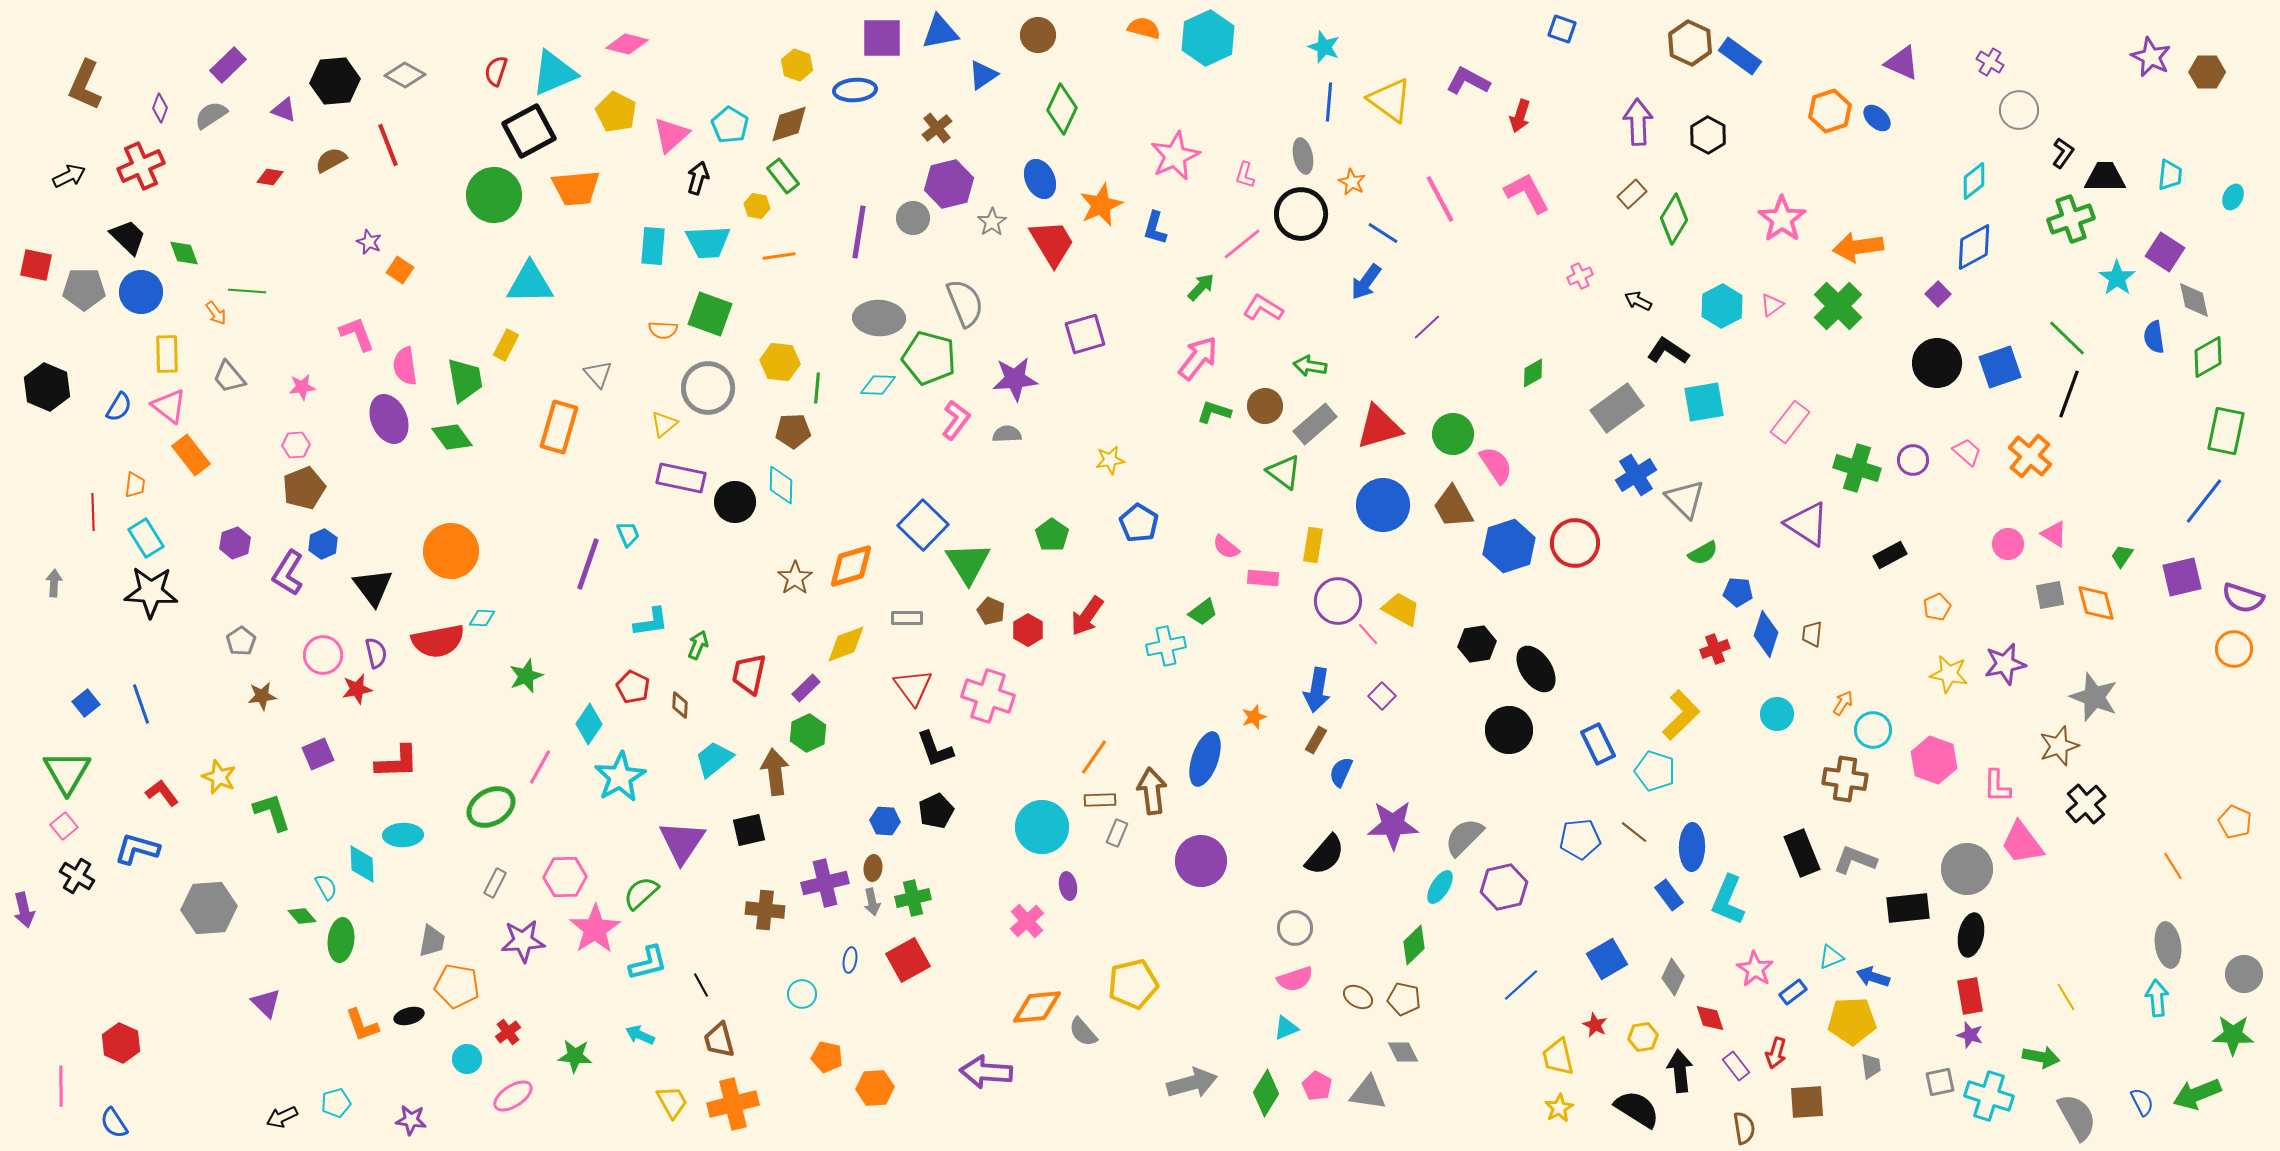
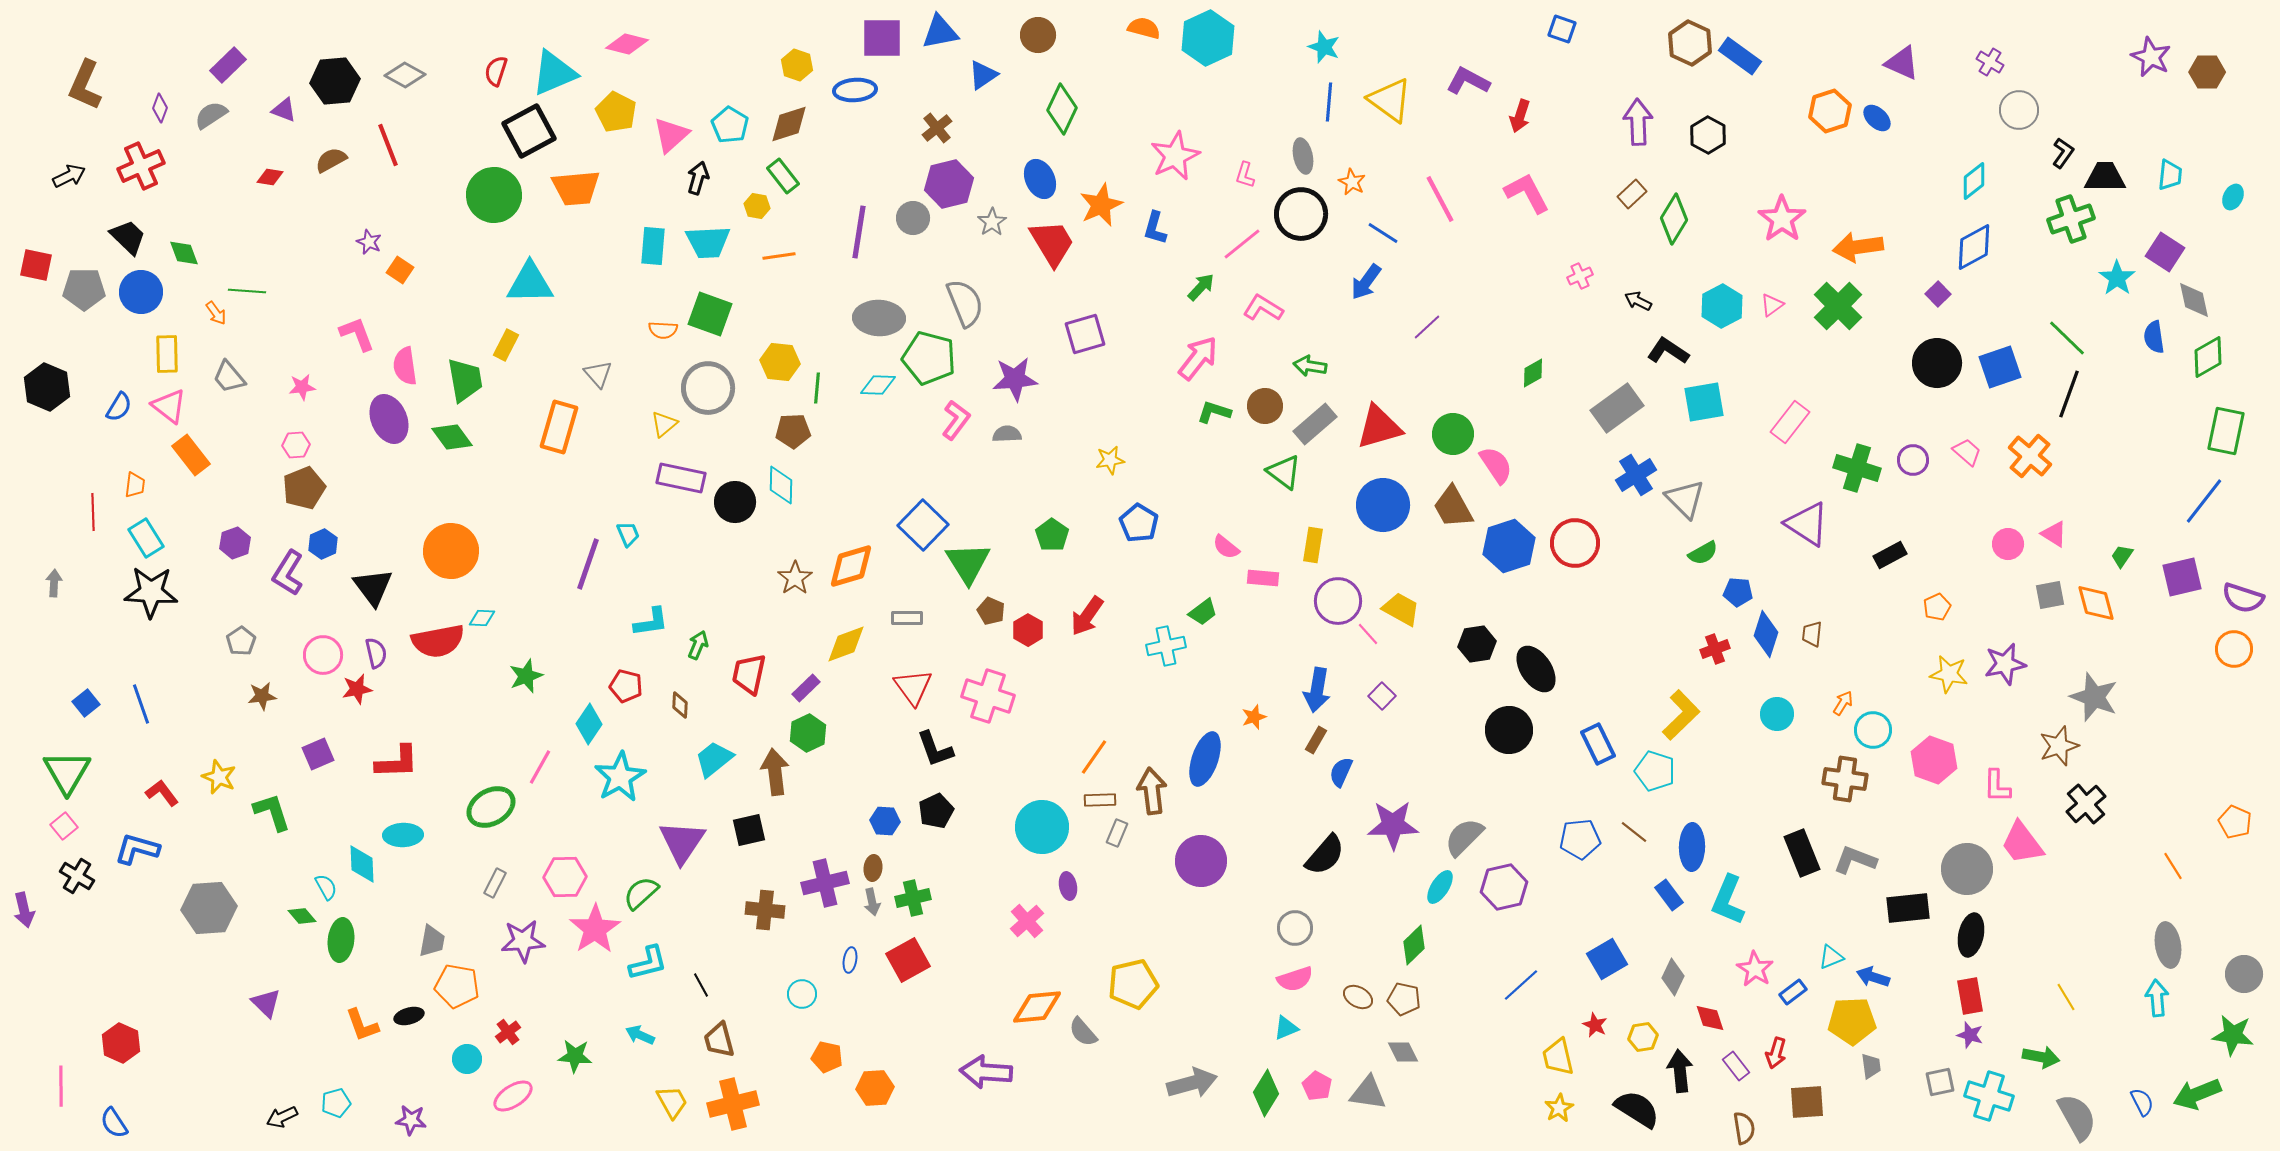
red pentagon at (633, 687): moved 7 px left, 1 px up; rotated 12 degrees counterclockwise
green star at (2233, 1035): rotated 6 degrees clockwise
